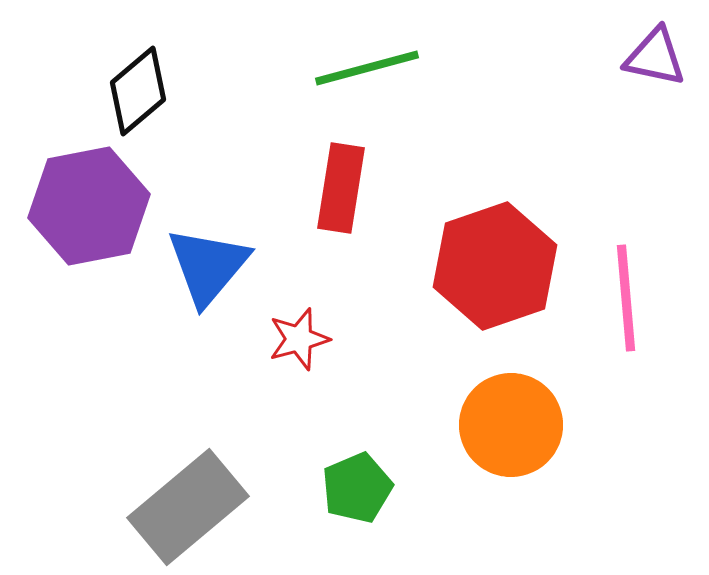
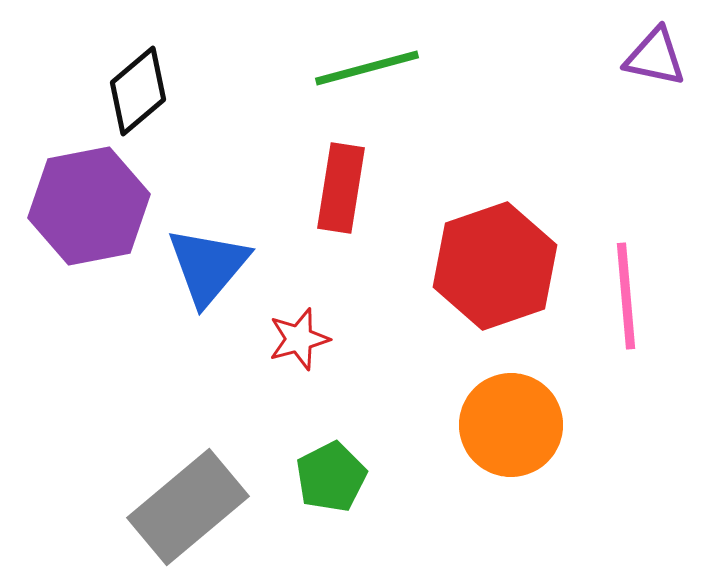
pink line: moved 2 px up
green pentagon: moved 26 px left, 11 px up; rotated 4 degrees counterclockwise
